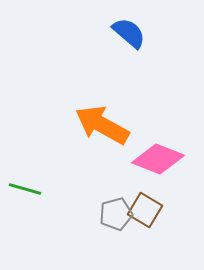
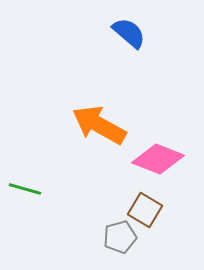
orange arrow: moved 3 px left
gray pentagon: moved 4 px right, 23 px down
